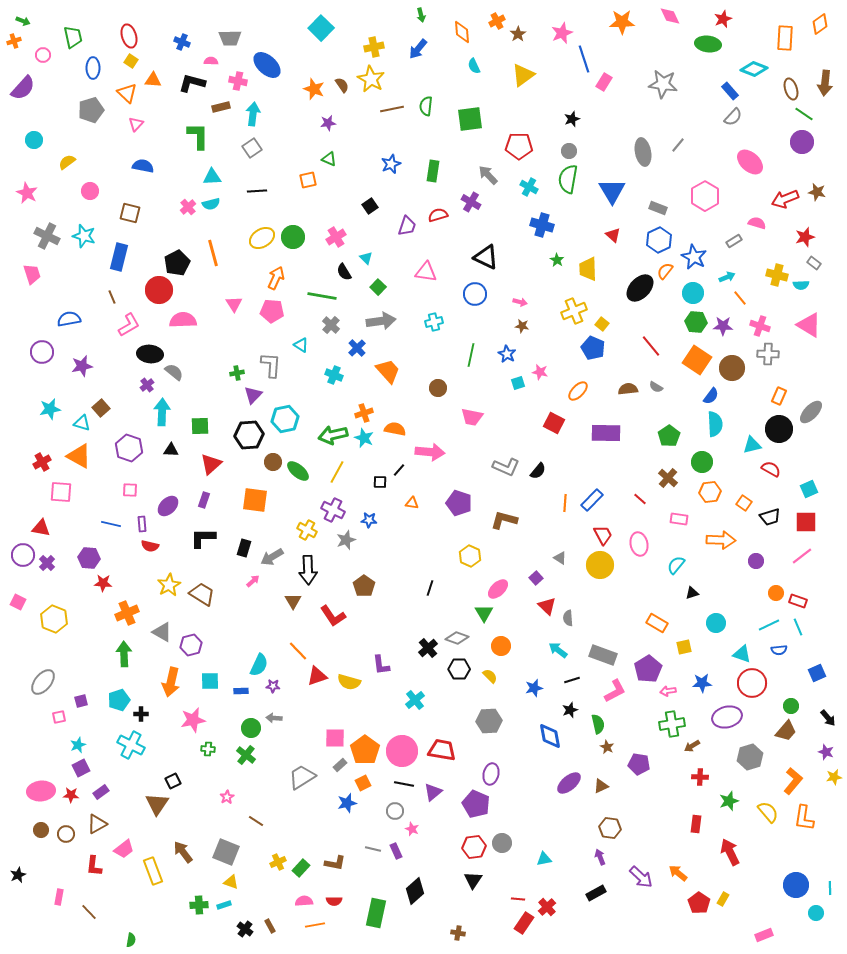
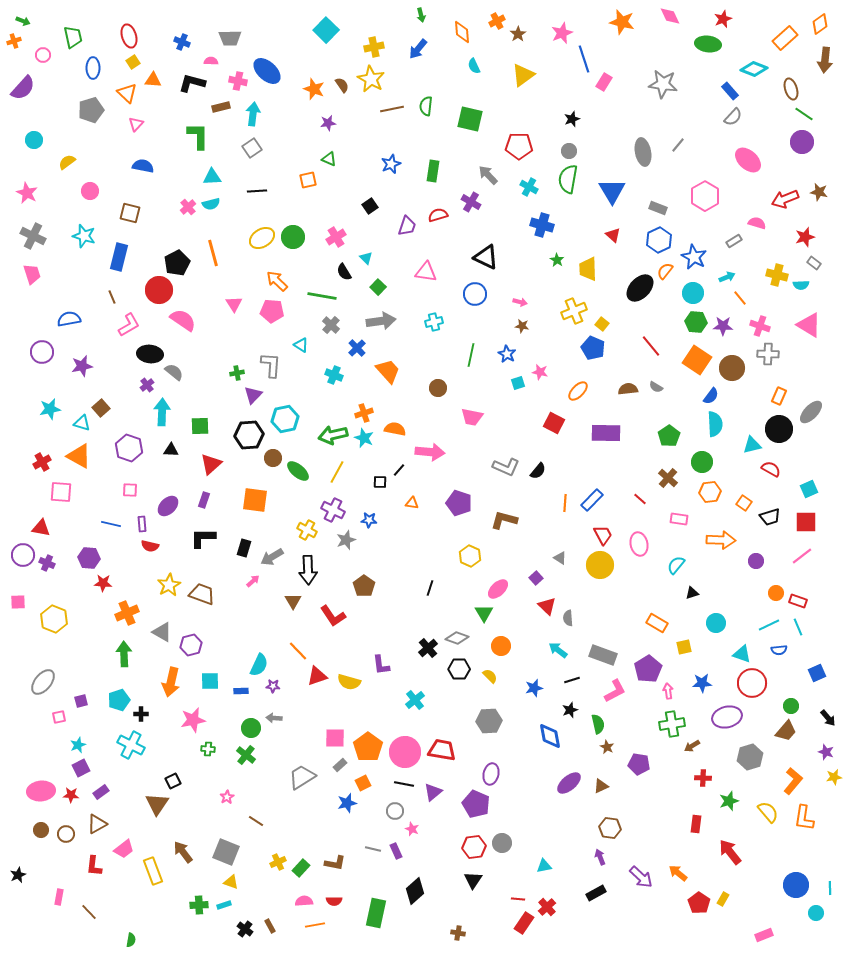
orange star at (622, 22): rotated 15 degrees clockwise
cyan square at (321, 28): moved 5 px right, 2 px down
orange rectangle at (785, 38): rotated 45 degrees clockwise
yellow square at (131, 61): moved 2 px right, 1 px down; rotated 24 degrees clockwise
blue ellipse at (267, 65): moved 6 px down
brown arrow at (825, 83): moved 23 px up
green square at (470, 119): rotated 20 degrees clockwise
pink ellipse at (750, 162): moved 2 px left, 2 px up
brown star at (817, 192): moved 2 px right
gray cross at (47, 236): moved 14 px left
orange arrow at (276, 278): moved 1 px right, 3 px down; rotated 70 degrees counterclockwise
pink semicircle at (183, 320): rotated 36 degrees clockwise
brown circle at (273, 462): moved 4 px up
purple cross at (47, 563): rotated 21 degrees counterclockwise
brown trapezoid at (202, 594): rotated 12 degrees counterclockwise
pink square at (18, 602): rotated 28 degrees counterclockwise
pink arrow at (668, 691): rotated 91 degrees clockwise
orange pentagon at (365, 750): moved 3 px right, 3 px up
pink circle at (402, 751): moved 3 px right, 1 px down
red cross at (700, 777): moved 3 px right, 1 px down
red arrow at (730, 852): rotated 12 degrees counterclockwise
cyan triangle at (544, 859): moved 7 px down
